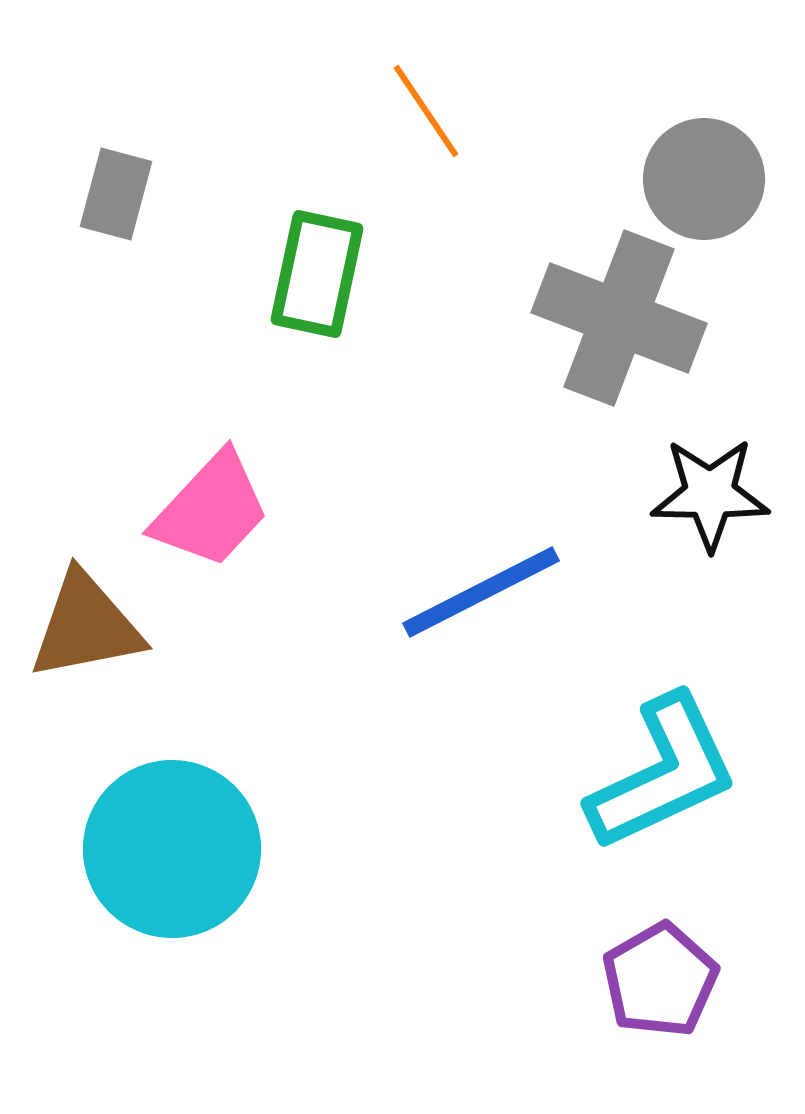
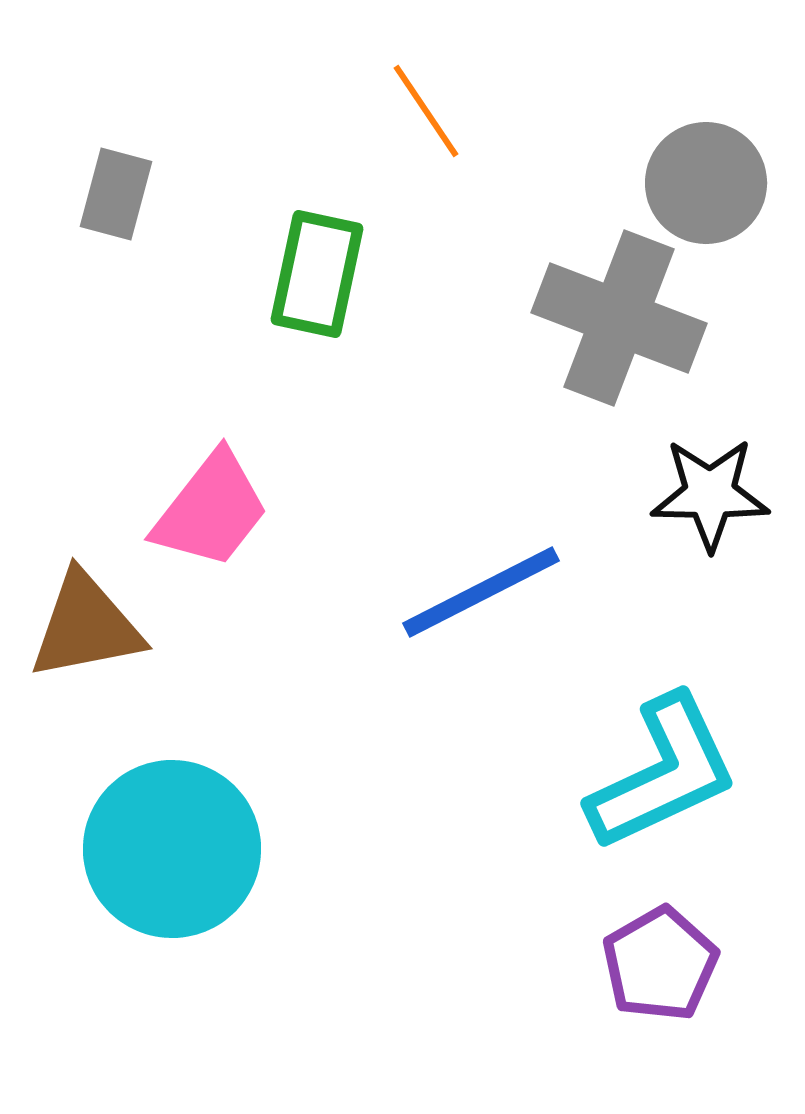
gray circle: moved 2 px right, 4 px down
pink trapezoid: rotated 5 degrees counterclockwise
purple pentagon: moved 16 px up
